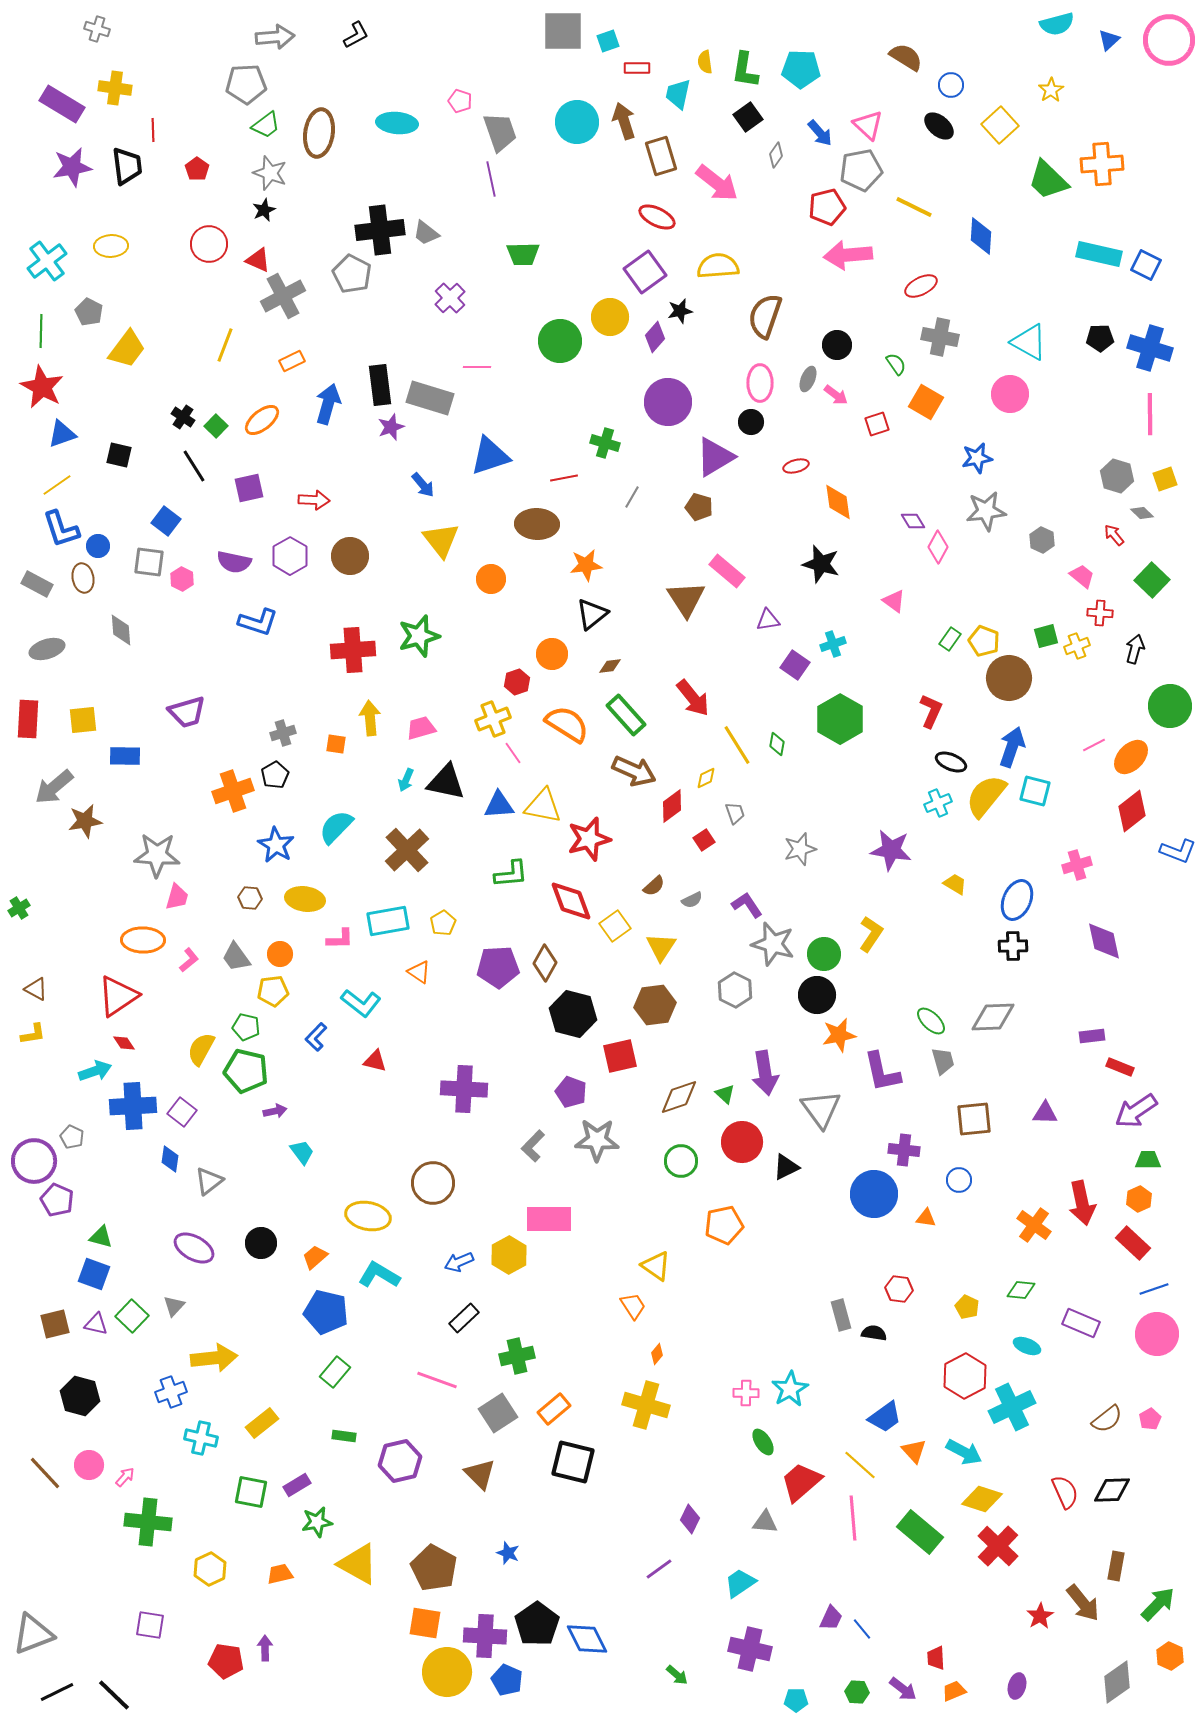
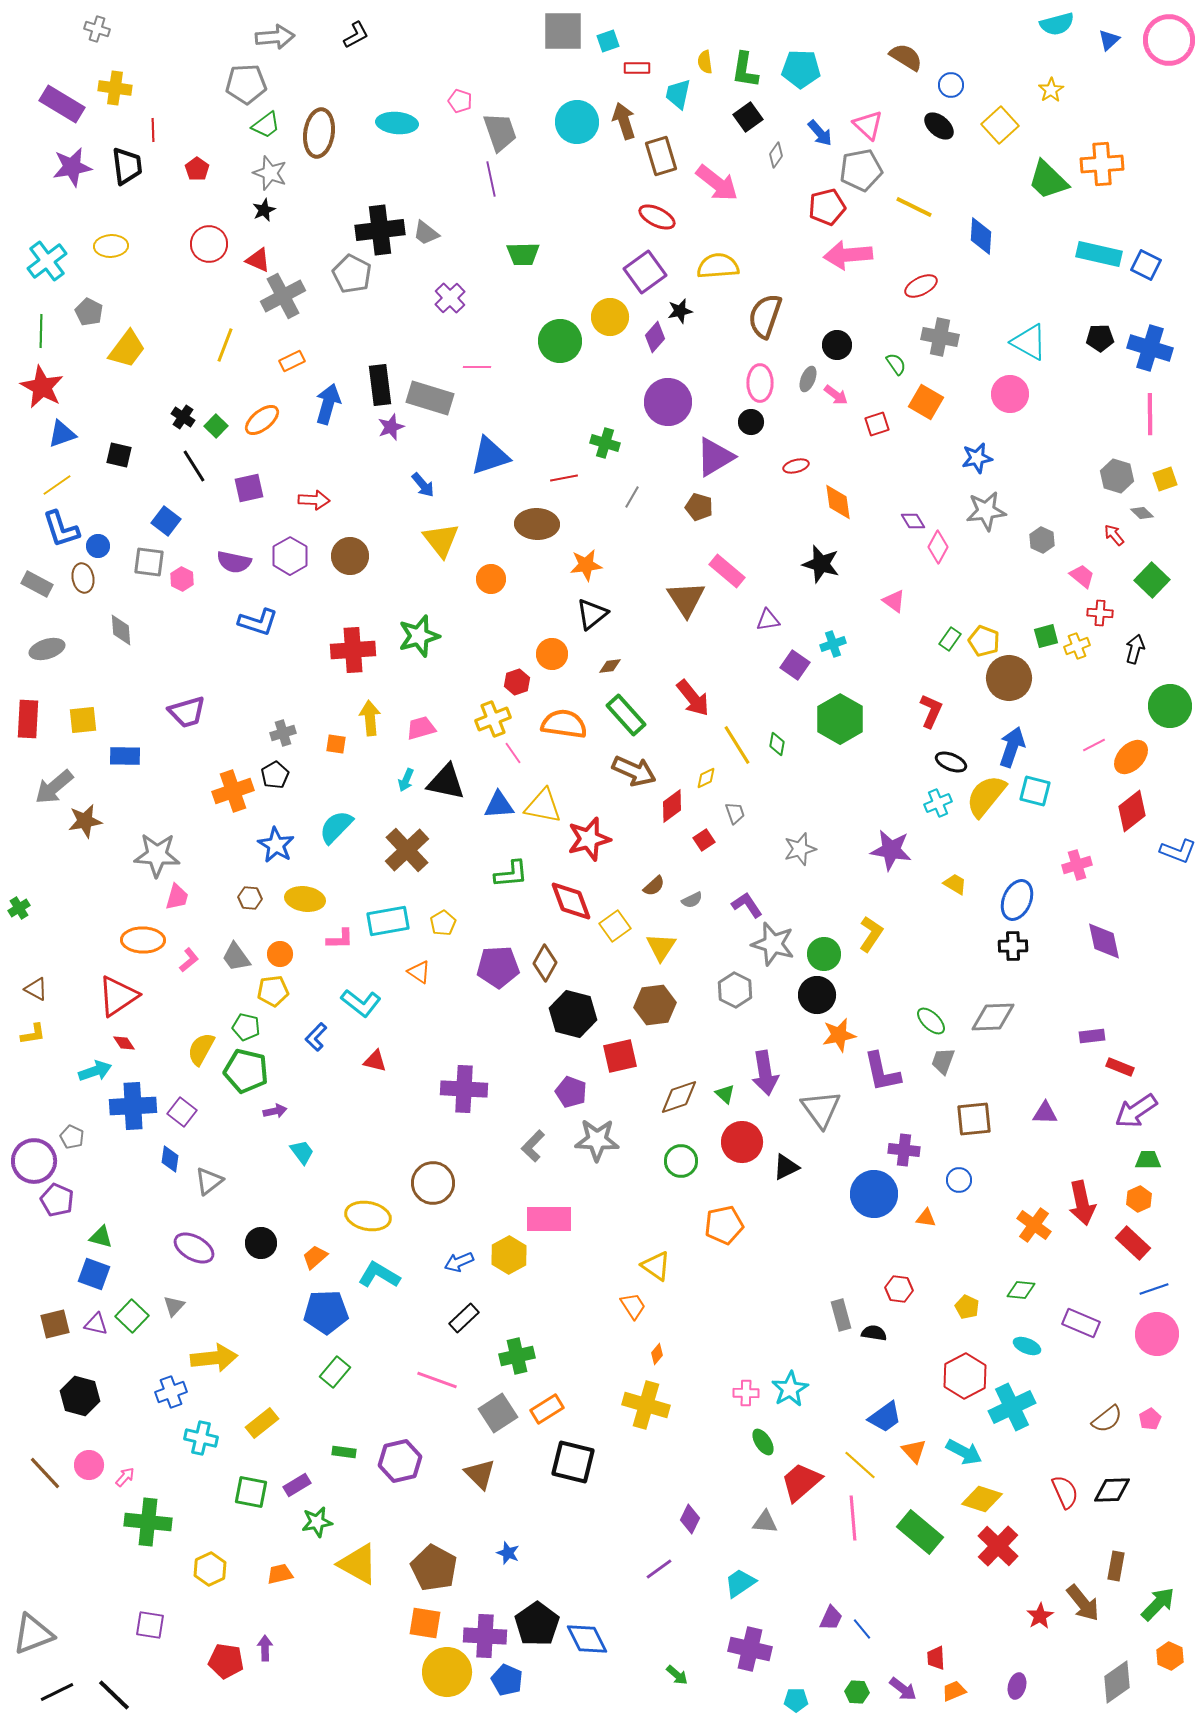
orange semicircle at (567, 724): moved 3 px left; rotated 24 degrees counterclockwise
gray trapezoid at (943, 1061): rotated 144 degrees counterclockwise
blue pentagon at (326, 1312): rotated 15 degrees counterclockwise
orange rectangle at (554, 1409): moved 7 px left; rotated 8 degrees clockwise
green rectangle at (344, 1436): moved 16 px down
